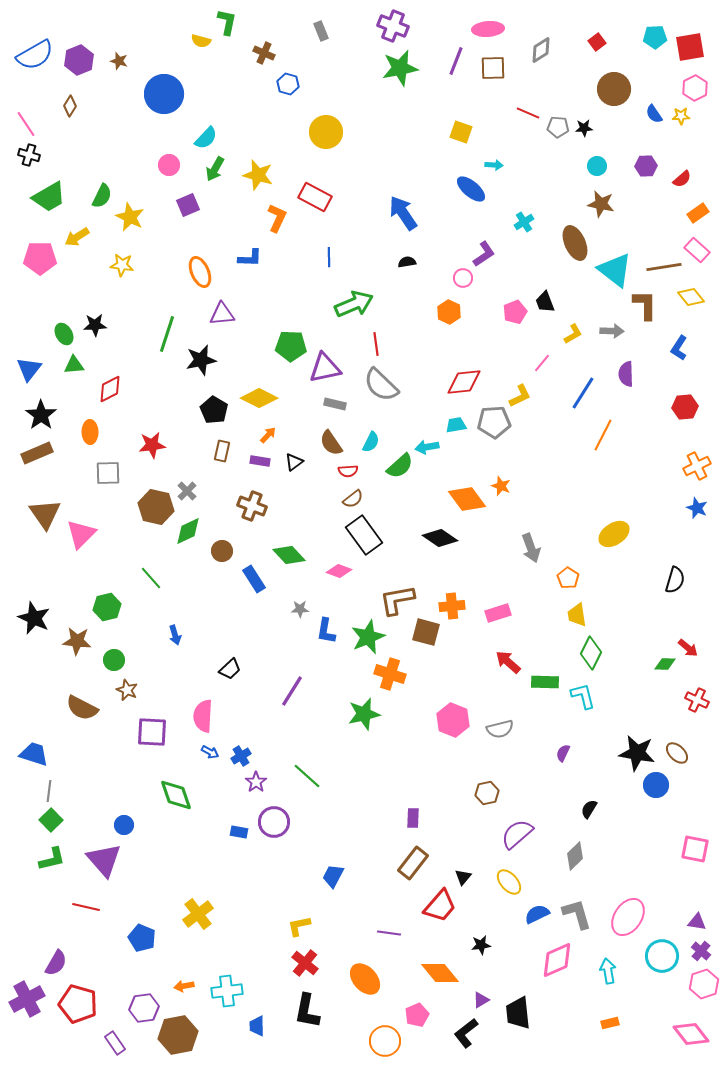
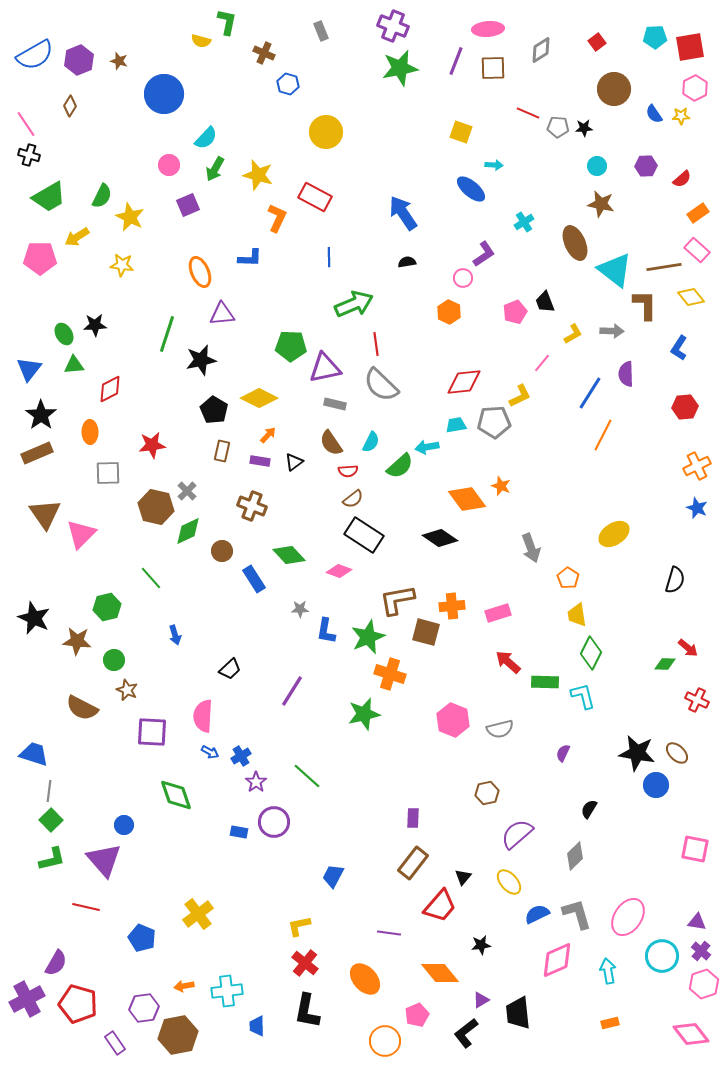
blue line at (583, 393): moved 7 px right
black rectangle at (364, 535): rotated 21 degrees counterclockwise
